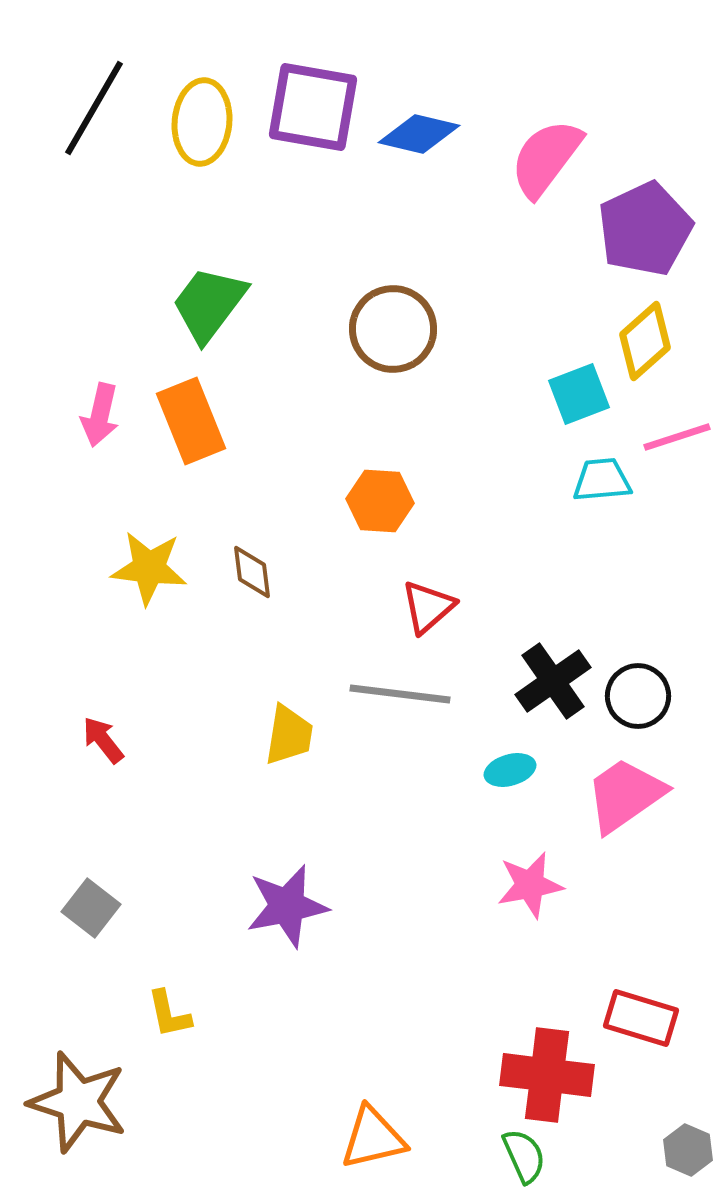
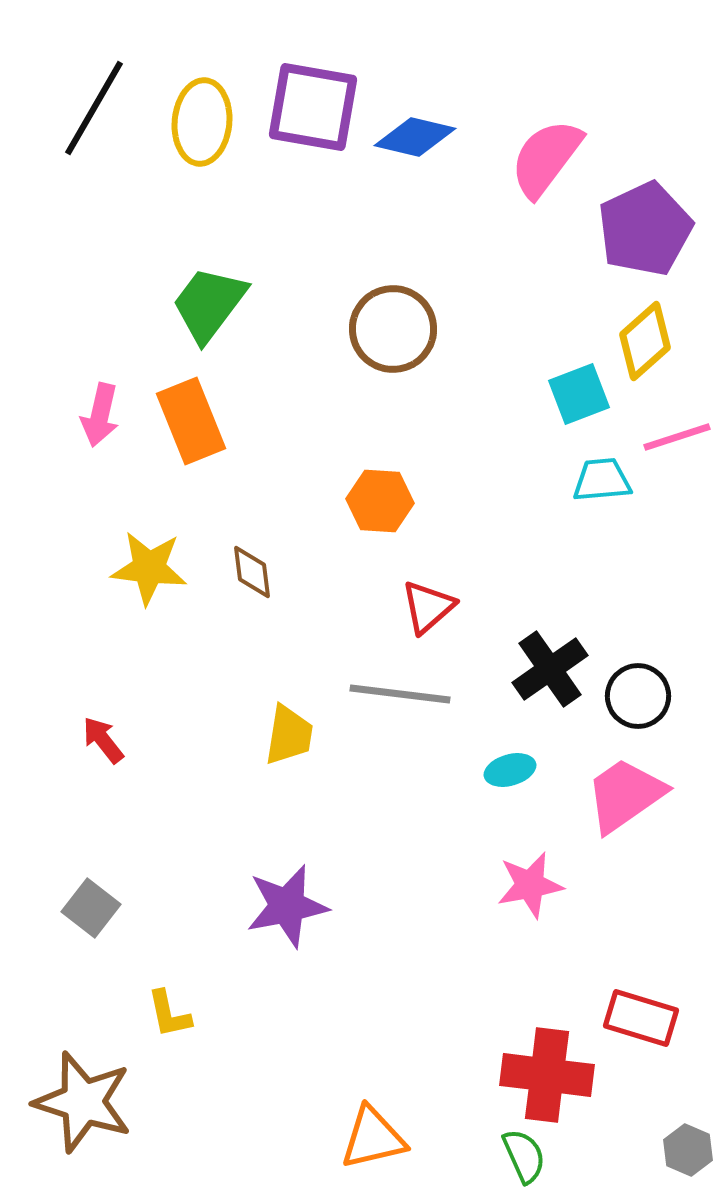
blue diamond: moved 4 px left, 3 px down
black cross: moved 3 px left, 12 px up
brown star: moved 5 px right
